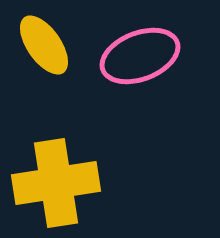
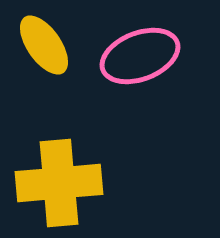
yellow cross: moved 3 px right; rotated 4 degrees clockwise
